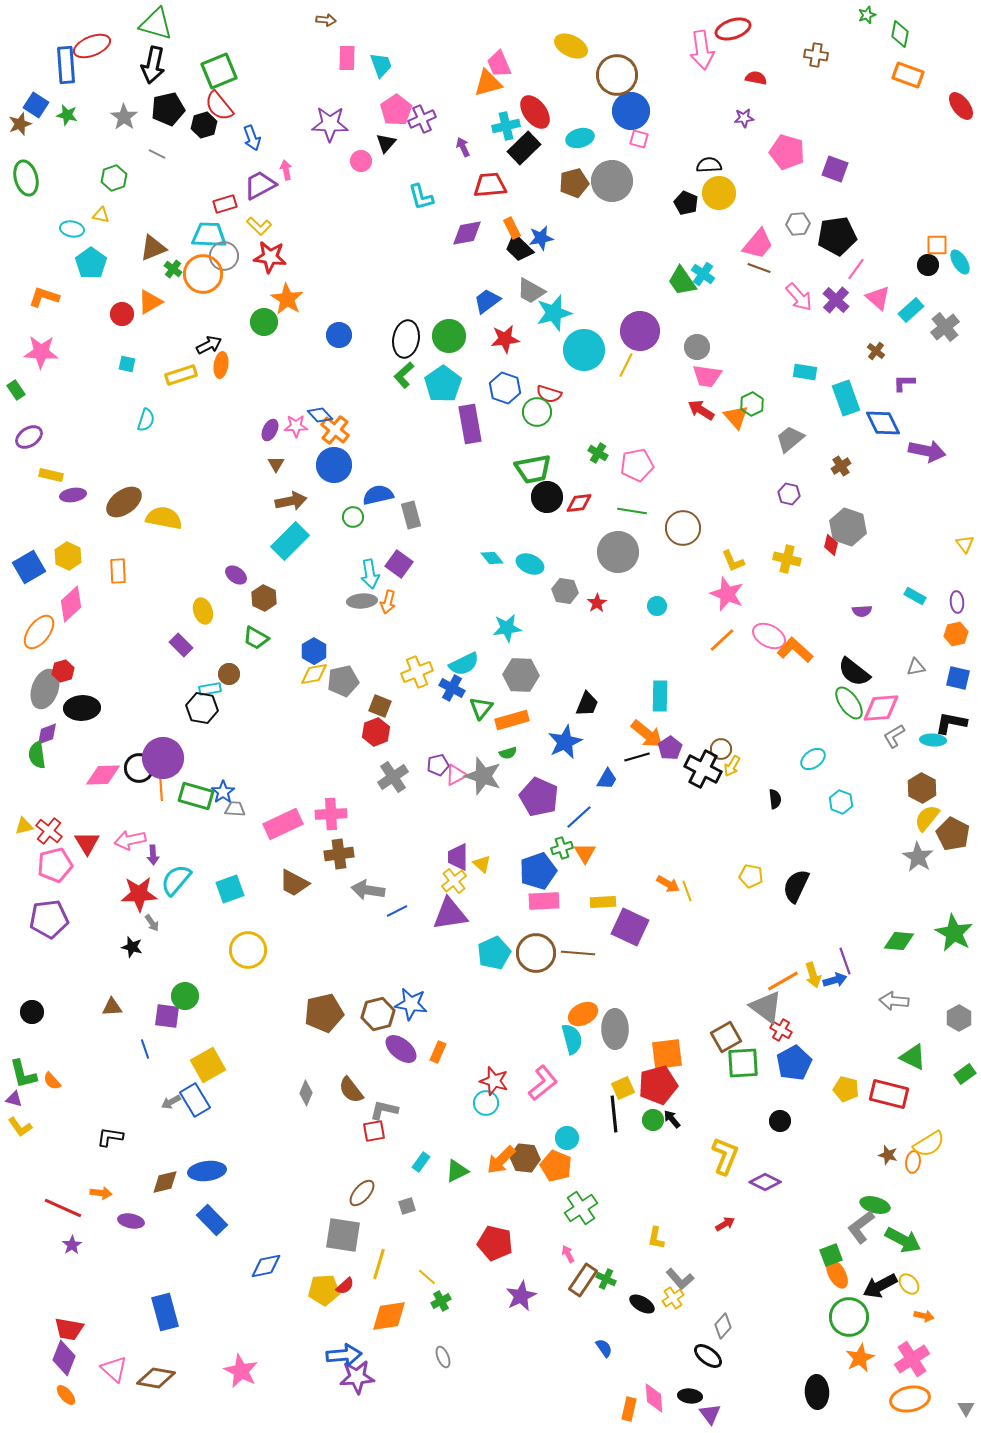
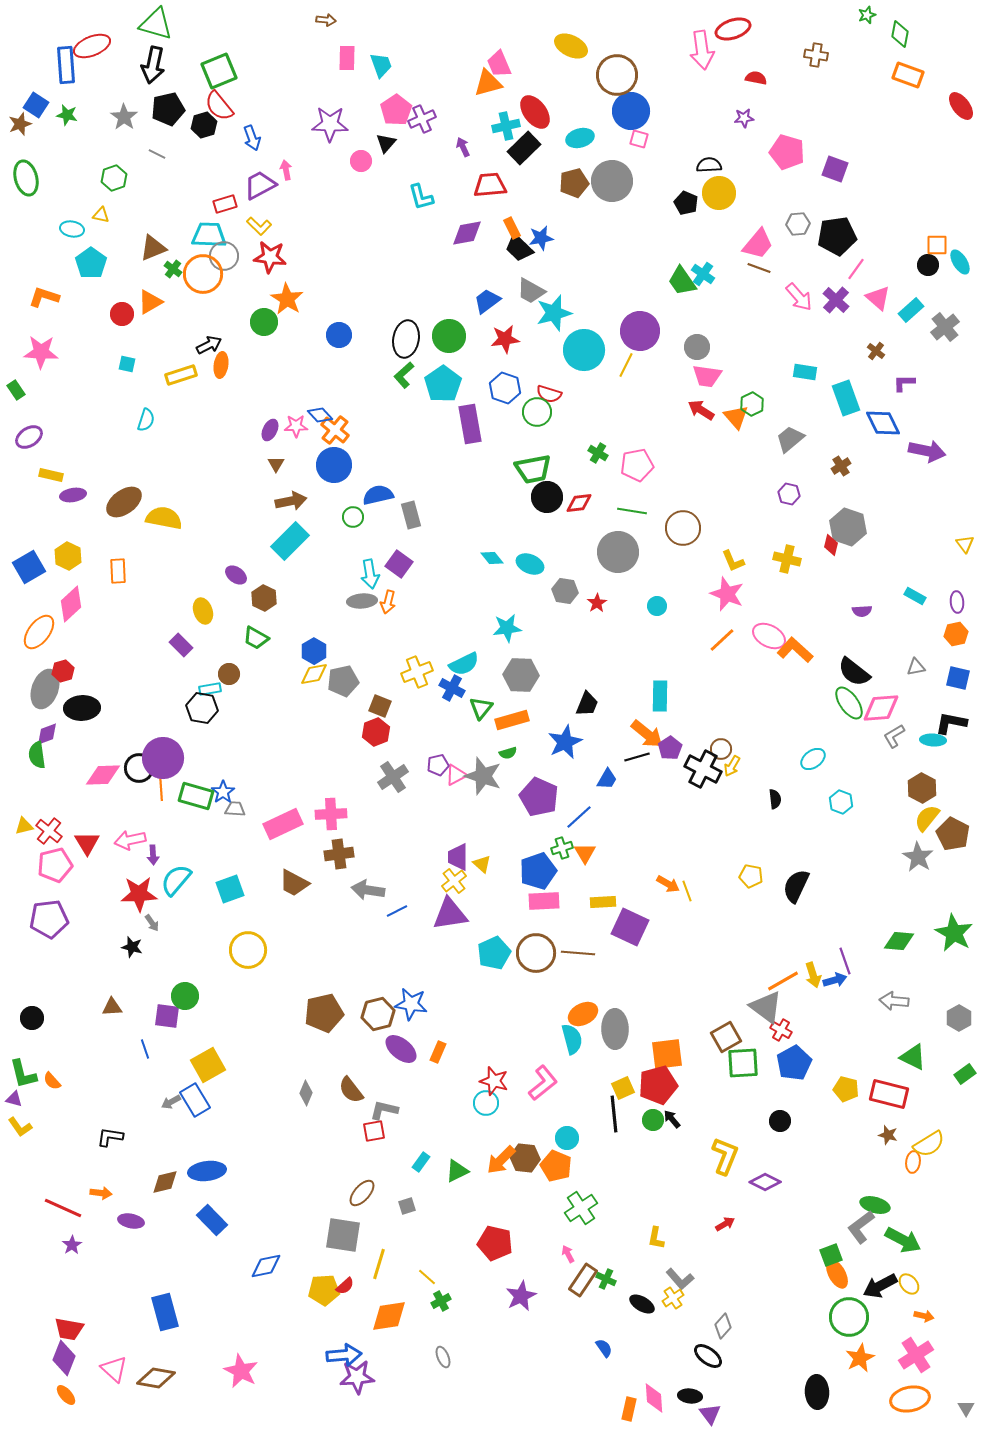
black circle at (32, 1012): moved 6 px down
brown star at (888, 1155): moved 20 px up
pink cross at (912, 1359): moved 4 px right, 4 px up
